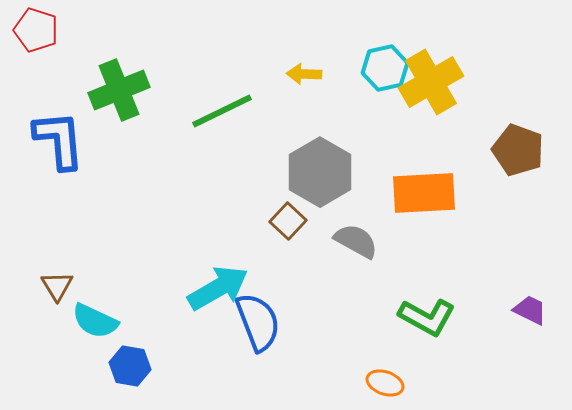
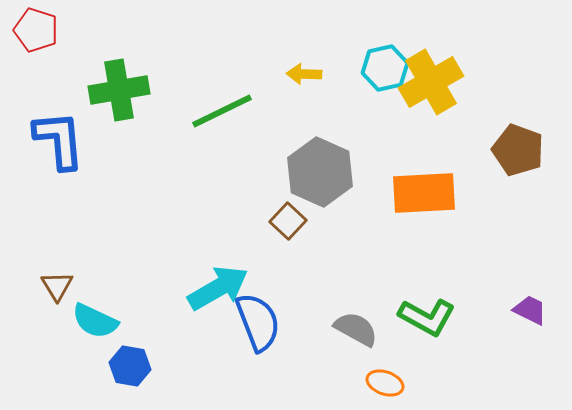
green cross: rotated 12 degrees clockwise
gray hexagon: rotated 6 degrees counterclockwise
gray semicircle: moved 88 px down
